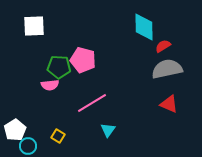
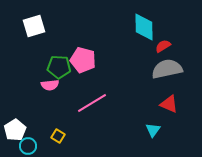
white square: rotated 15 degrees counterclockwise
cyan triangle: moved 45 px right
